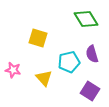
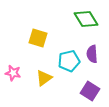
purple semicircle: rotated 12 degrees clockwise
cyan pentagon: moved 1 px up
pink star: moved 3 px down
yellow triangle: rotated 36 degrees clockwise
